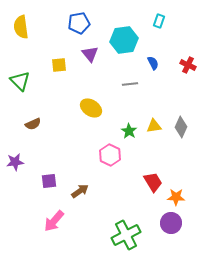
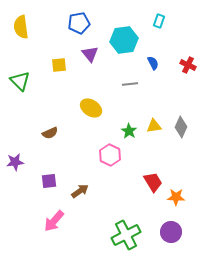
brown semicircle: moved 17 px right, 9 px down
purple circle: moved 9 px down
